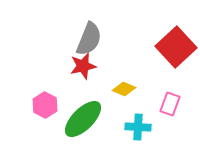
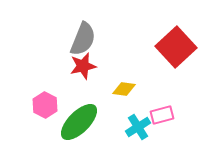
gray semicircle: moved 6 px left
yellow diamond: rotated 15 degrees counterclockwise
pink rectangle: moved 8 px left, 11 px down; rotated 55 degrees clockwise
green ellipse: moved 4 px left, 3 px down
cyan cross: rotated 35 degrees counterclockwise
